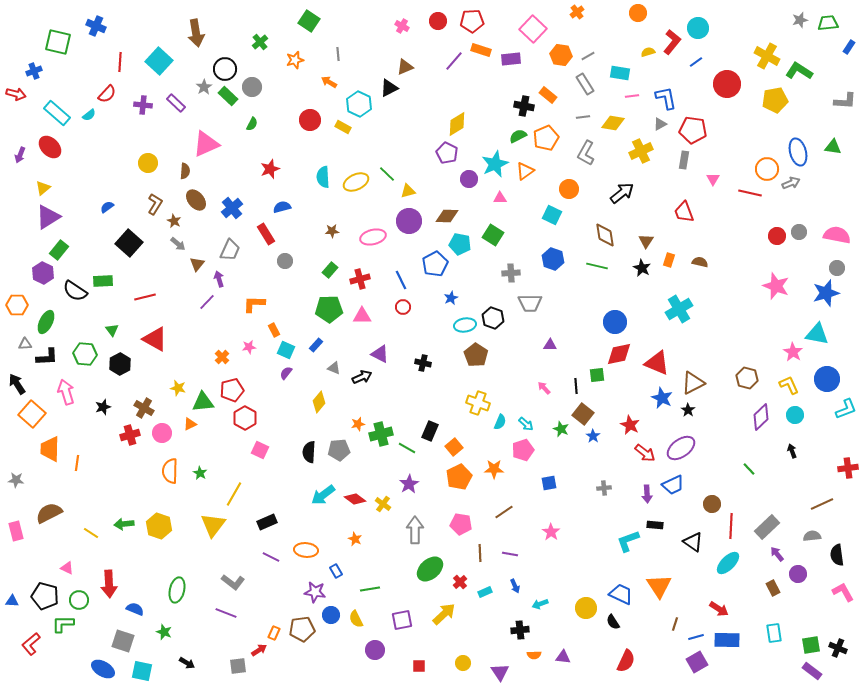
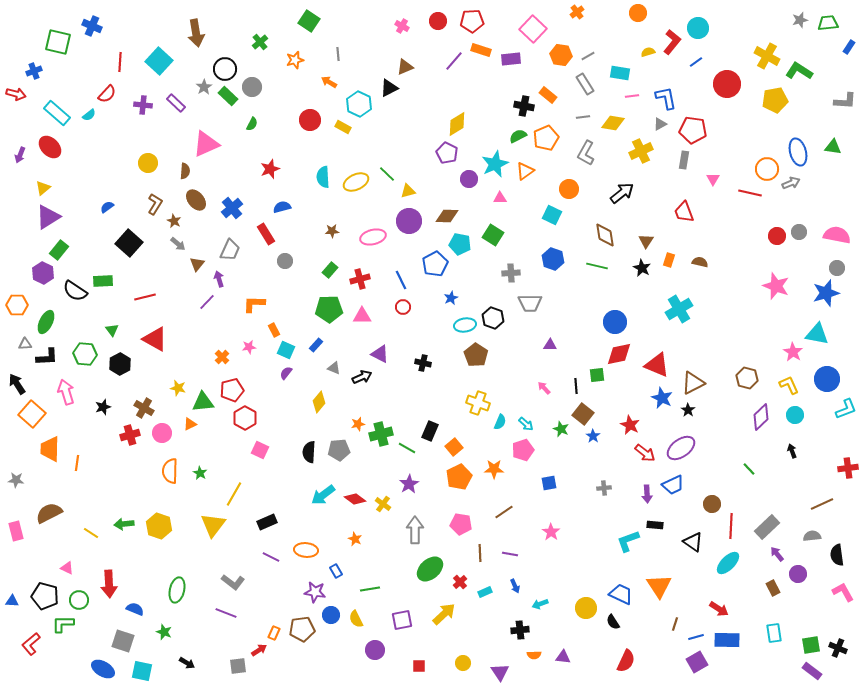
blue cross at (96, 26): moved 4 px left
red triangle at (657, 363): moved 2 px down
